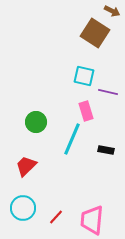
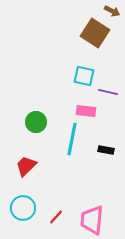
pink rectangle: rotated 66 degrees counterclockwise
cyan line: rotated 12 degrees counterclockwise
